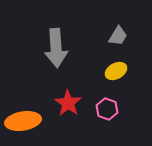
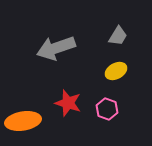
gray arrow: rotated 75 degrees clockwise
red star: rotated 16 degrees counterclockwise
